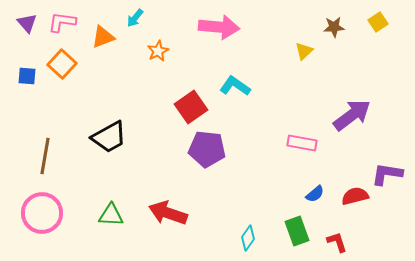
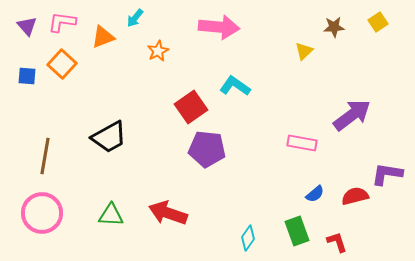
purple triangle: moved 3 px down
